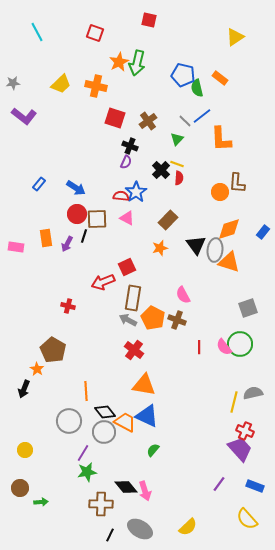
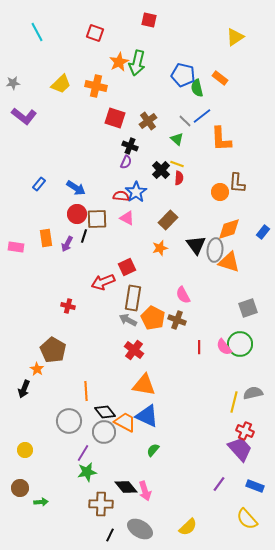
green triangle at (177, 139): rotated 32 degrees counterclockwise
